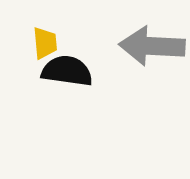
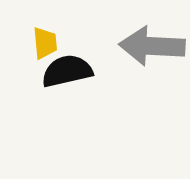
black semicircle: rotated 21 degrees counterclockwise
